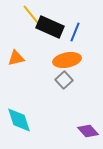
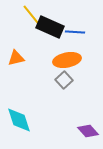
blue line: rotated 72 degrees clockwise
